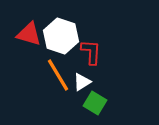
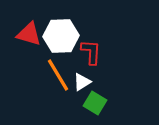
white hexagon: rotated 20 degrees counterclockwise
